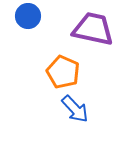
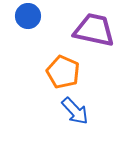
purple trapezoid: moved 1 px right, 1 px down
blue arrow: moved 2 px down
